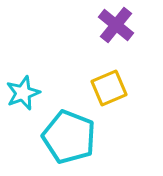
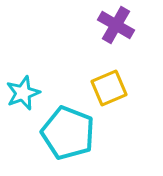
purple cross: rotated 9 degrees counterclockwise
cyan pentagon: moved 1 px left, 4 px up
